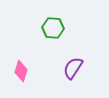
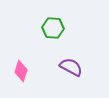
purple semicircle: moved 2 px left, 1 px up; rotated 85 degrees clockwise
